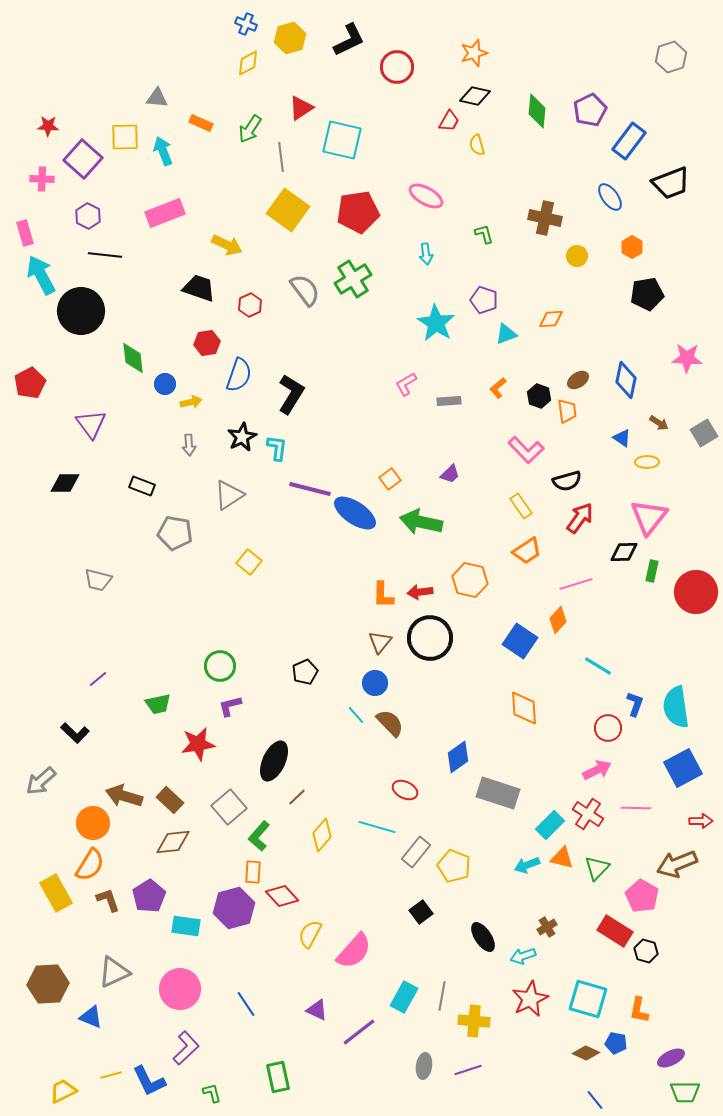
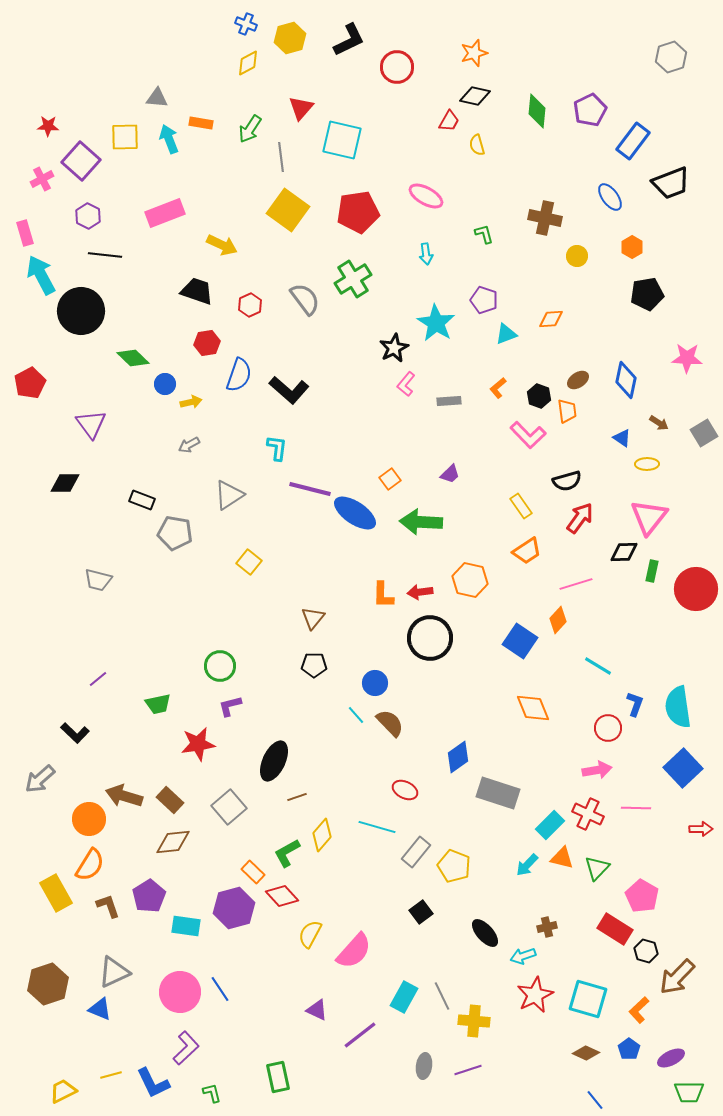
red triangle at (301, 108): rotated 16 degrees counterclockwise
orange rectangle at (201, 123): rotated 15 degrees counterclockwise
blue rectangle at (629, 141): moved 4 px right
cyan arrow at (163, 151): moved 6 px right, 12 px up
purple square at (83, 159): moved 2 px left, 2 px down
pink cross at (42, 179): rotated 30 degrees counterclockwise
yellow arrow at (227, 245): moved 5 px left
black trapezoid at (199, 288): moved 2 px left, 3 px down
gray semicircle at (305, 290): moved 9 px down
green diamond at (133, 358): rotated 40 degrees counterclockwise
pink L-shape at (406, 384): rotated 20 degrees counterclockwise
black L-shape at (291, 394): moved 2 px left, 4 px up; rotated 99 degrees clockwise
black star at (242, 437): moved 152 px right, 89 px up
gray arrow at (189, 445): rotated 65 degrees clockwise
pink L-shape at (526, 450): moved 2 px right, 15 px up
yellow ellipse at (647, 462): moved 2 px down
black rectangle at (142, 486): moved 14 px down
green arrow at (421, 522): rotated 9 degrees counterclockwise
red circle at (696, 592): moved 3 px up
brown triangle at (380, 642): moved 67 px left, 24 px up
black pentagon at (305, 672): moved 9 px right, 7 px up; rotated 25 degrees clockwise
cyan semicircle at (676, 707): moved 2 px right
orange diamond at (524, 708): moved 9 px right; rotated 18 degrees counterclockwise
blue square at (683, 768): rotated 15 degrees counterclockwise
pink arrow at (597, 770): rotated 16 degrees clockwise
gray arrow at (41, 781): moved 1 px left, 2 px up
brown line at (297, 797): rotated 24 degrees clockwise
red cross at (588, 814): rotated 8 degrees counterclockwise
red arrow at (701, 821): moved 8 px down
orange circle at (93, 823): moved 4 px left, 4 px up
green L-shape at (259, 836): moved 28 px right, 17 px down; rotated 20 degrees clockwise
brown arrow at (677, 864): moved 113 px down; rotated 24 degrees counterclockwise
cyan arrow at (527, 865): rotated 25 degrees counterclockwise
orange rectangle at (253, 872): rotated 50 degrees counterclockwise
brown L-shape at (108, 900): moved 6 px down
brown cross at (547, 927): rotated 18 degrees clockwise
red rectangle at (615, 931): moved 2 px up
black ellipse at (483, 937): moved 2 px right, 4 px up; rotated 8 degrees counterclockwise
brown hexagon at (48, 984): rotated 15 degrees counterclockwise
pink circle at (180, 989): moved 3 px down
gray line at (442, 996): rotated 36 degrees counterclockwise
red star at (530, 999): moved 5 px right, 4 px up
blue line at (246, 1004): moved 26 px left, 15 px up
orange L-shape at (639, 1010): rotated 36 degrees clockwise
blue triangle at (91, 1017): moved 9 px right, 8 px up
purple line at (359, 1032): moved 1 px right, 3 px down
blue pentagon at (616, 1043): moved 13 px right, 6 px down; rotated 25 degrees clockwise
blue L-shape at (149, 1081): moved 4 px right, 2 px down
green trapezoid at (685, 1092): moved 4 px right
